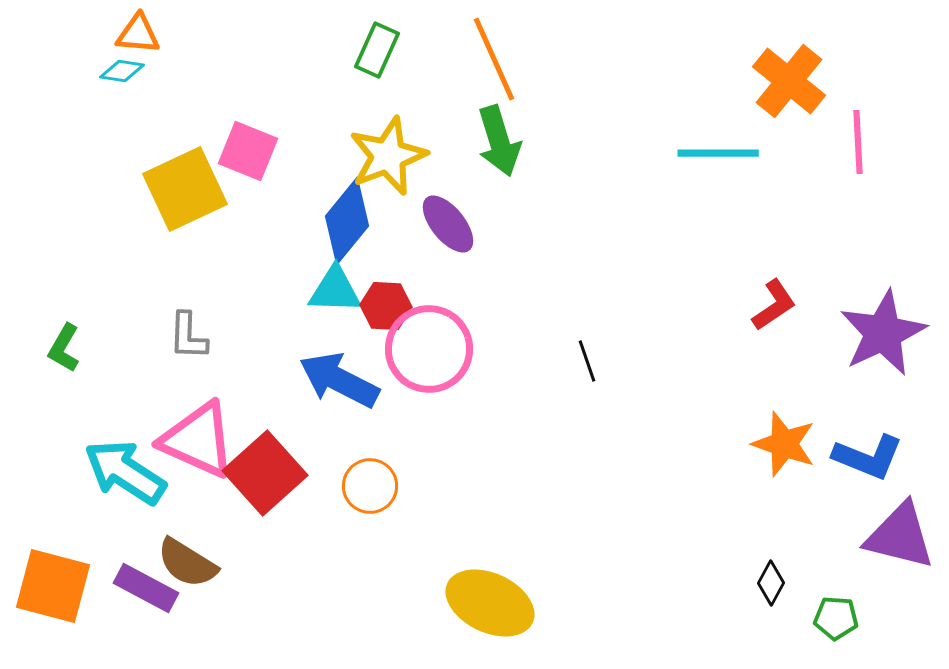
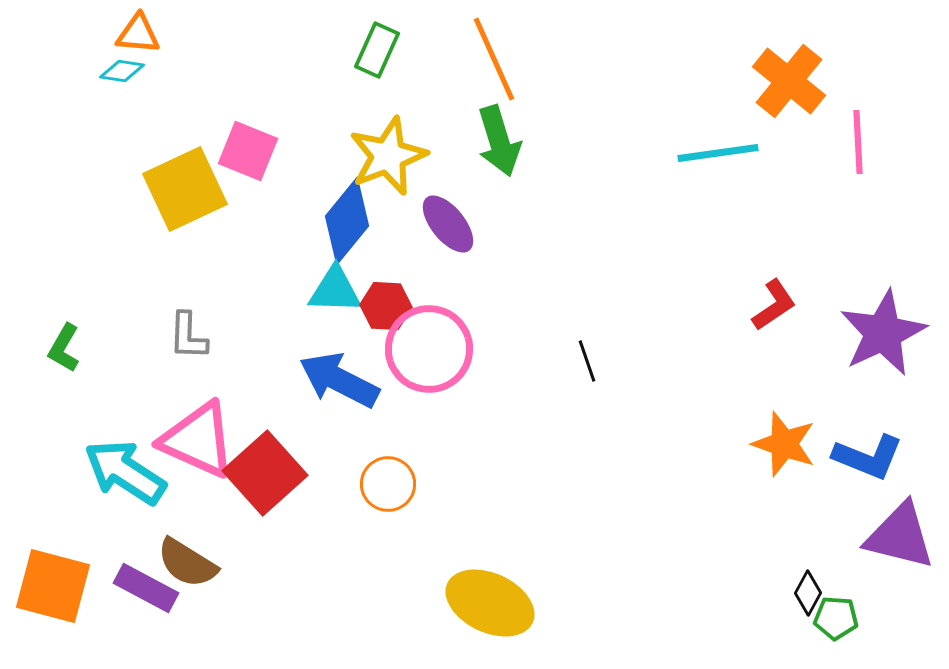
cyan line: rotated 8 degrees counterclockwise
orange circle: moved 18 px right, 2 px up
black diamond: moved 37 px right, 10 px down
